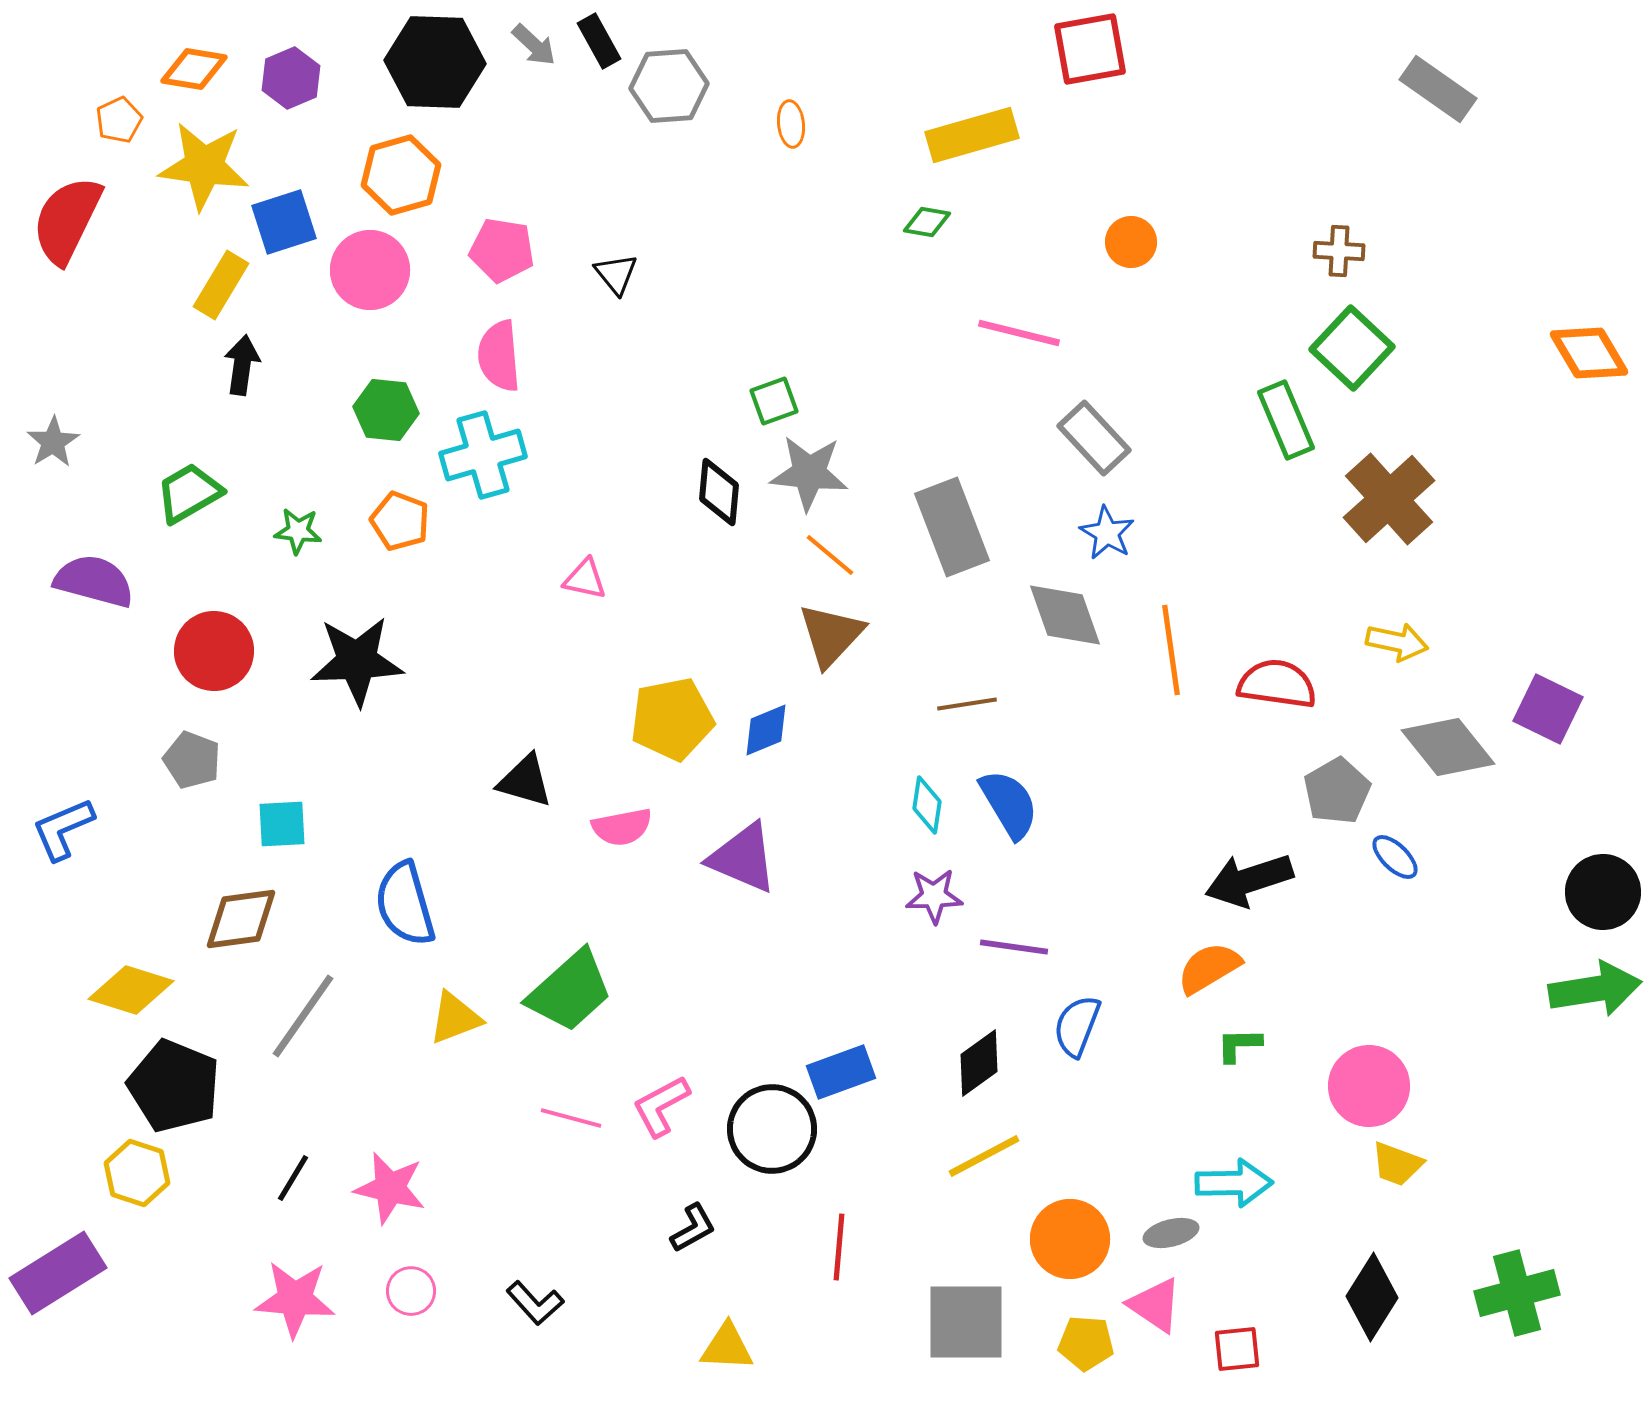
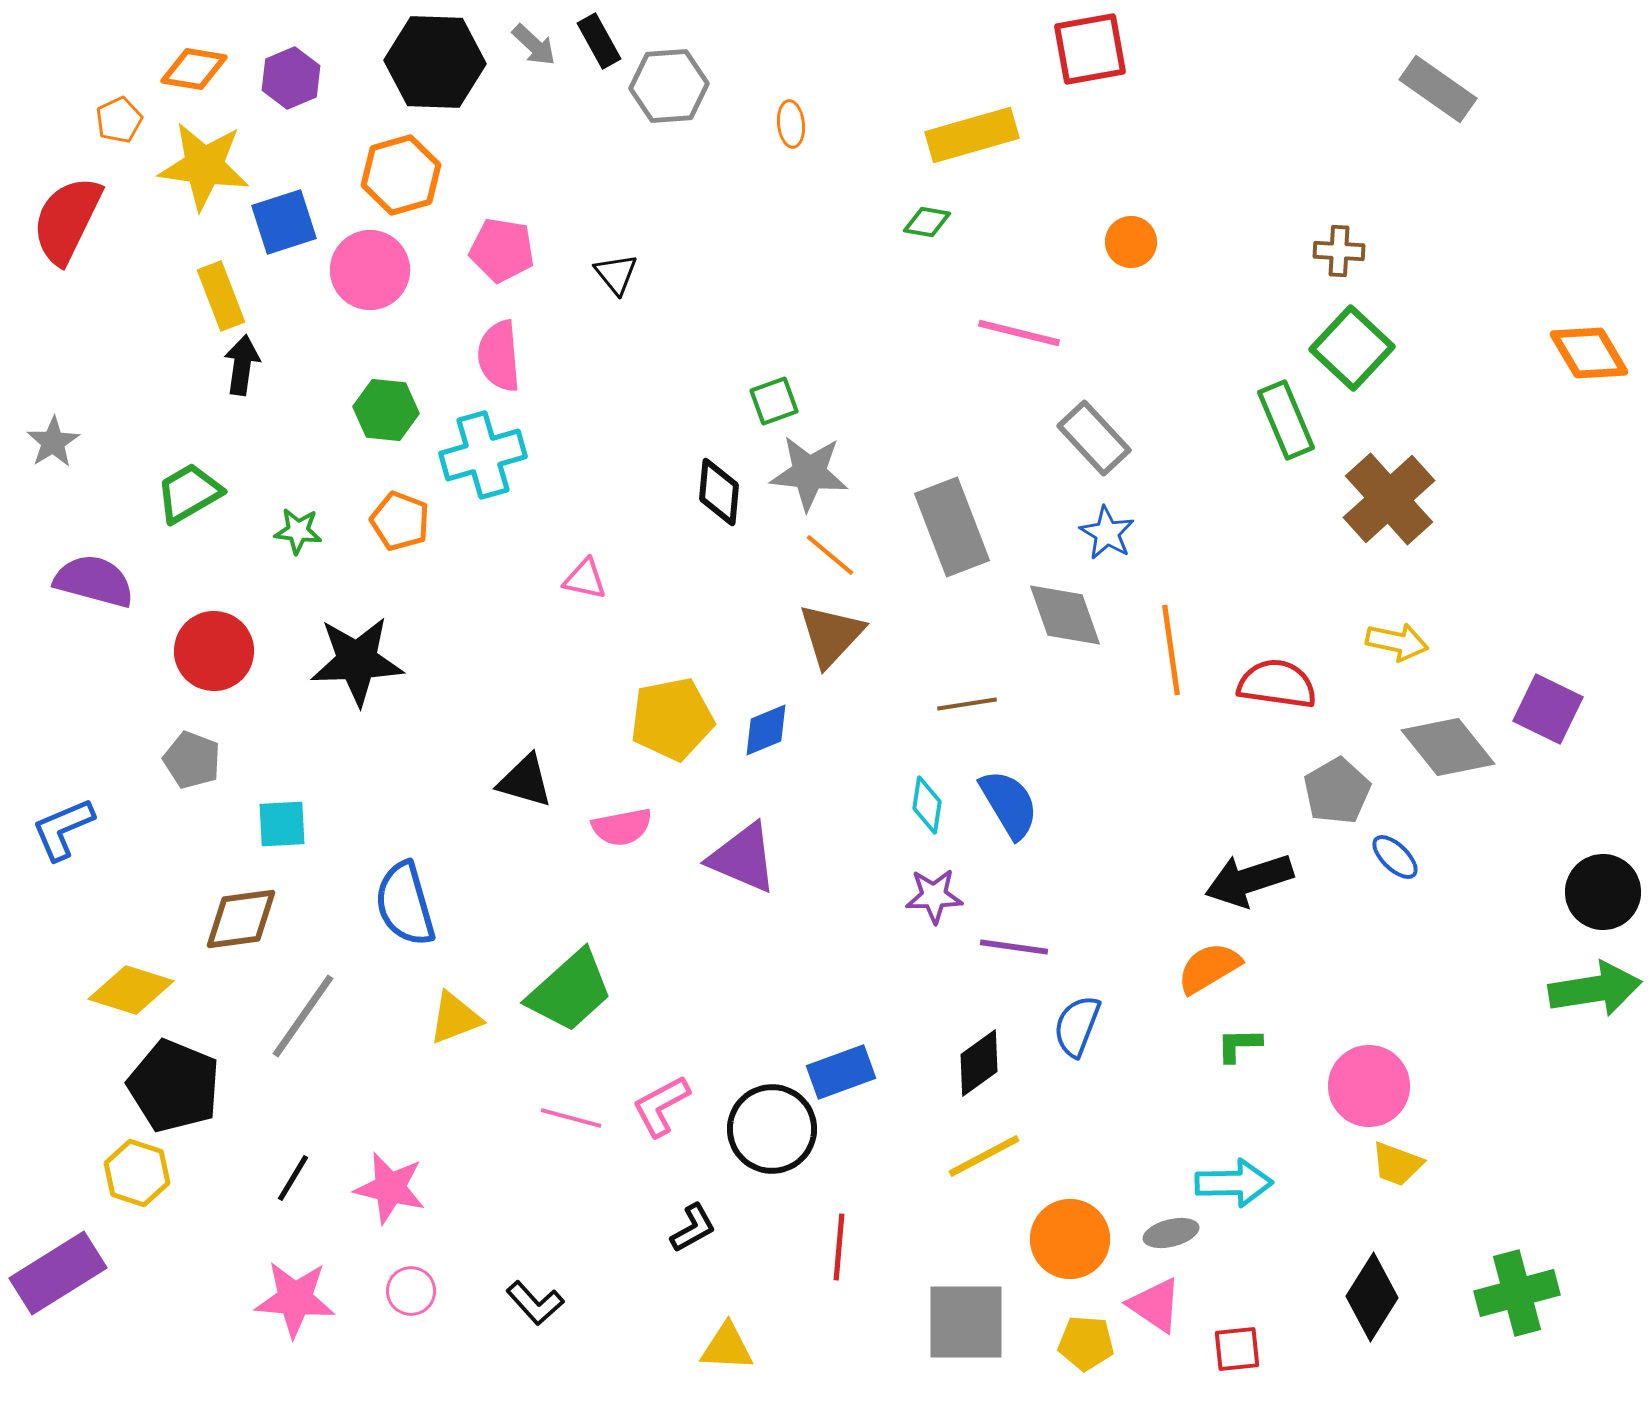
yellow rectangle at (221, 285): moved 11 px down; rotated 52 degrees counterclockwise
